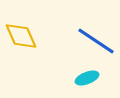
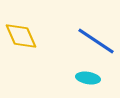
cyan ellipse: moved 1 px right; rotated 30 degrees clockwise
